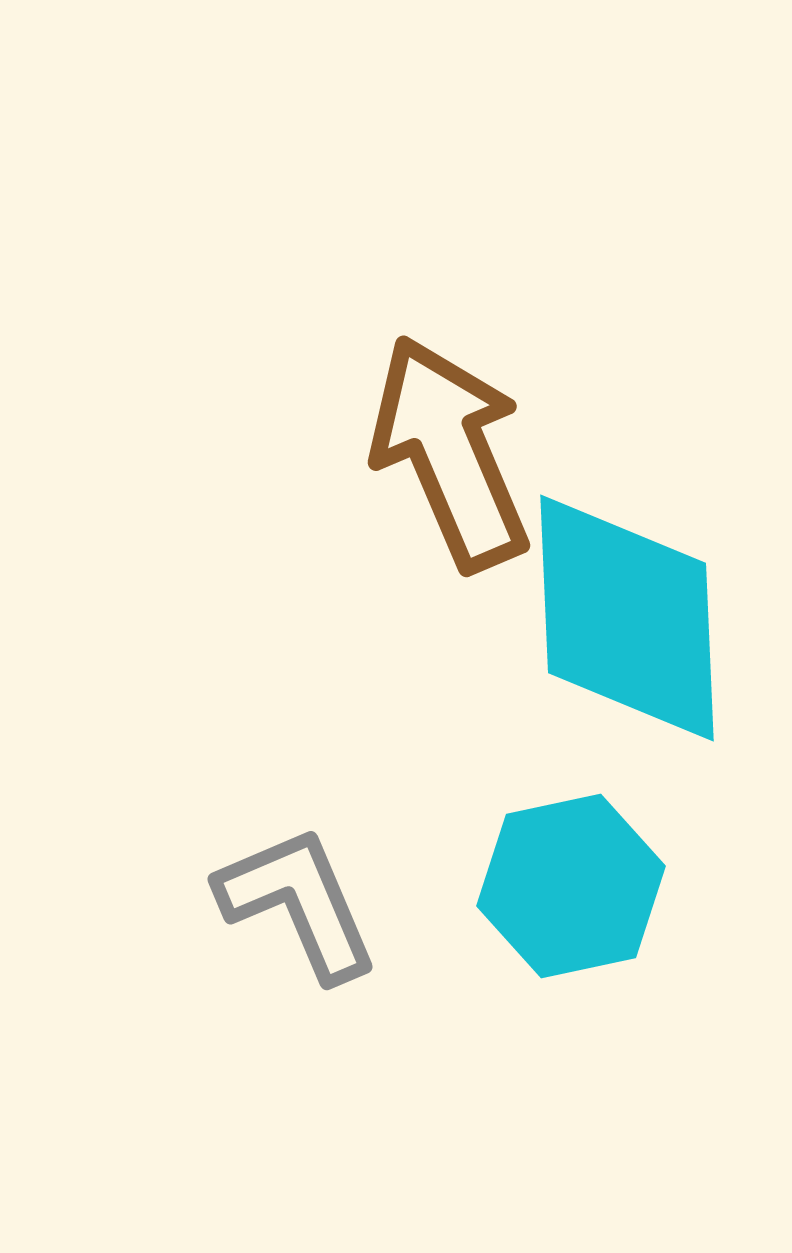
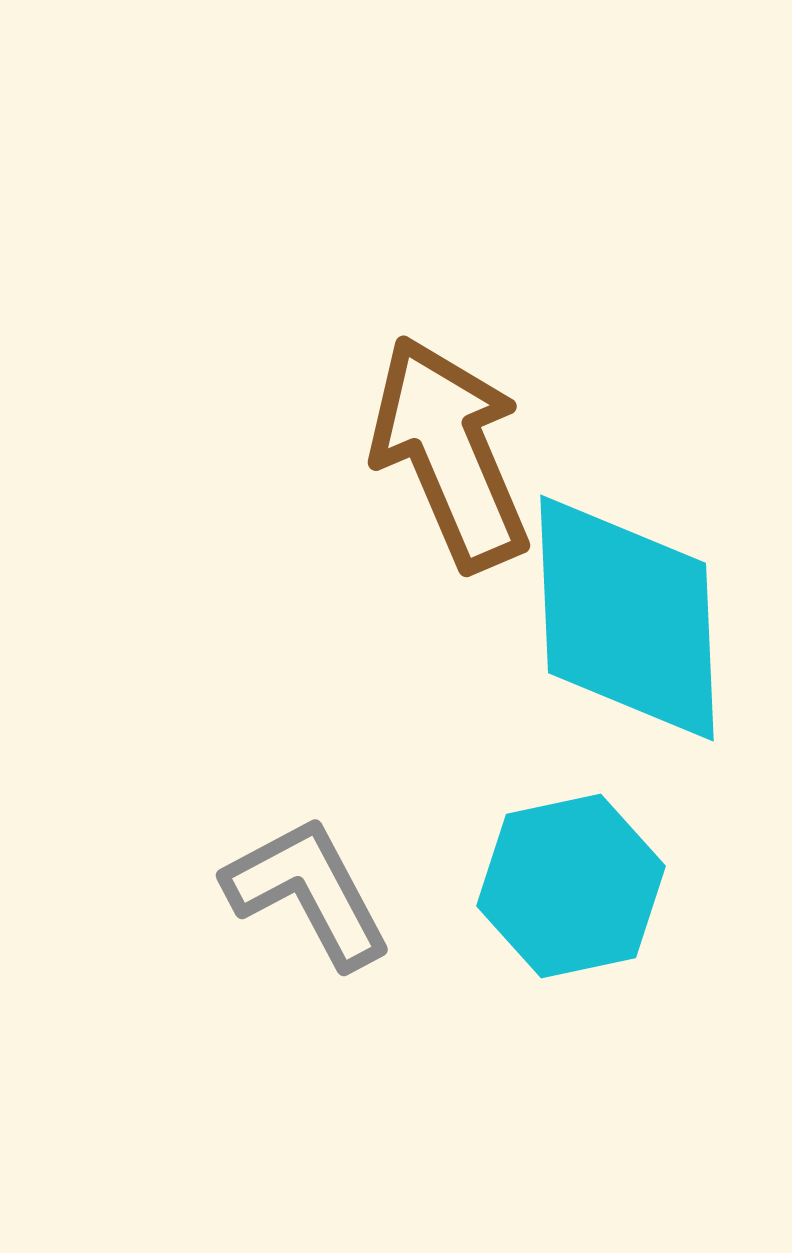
gray L-shape: moved 10 px right, 11 px up; rotated 5 degrees counterclockwise
